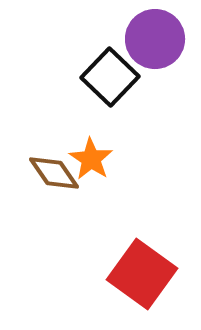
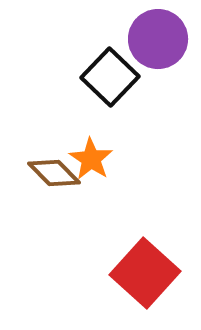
purple circle: moved 3 px right
brown diamond: rotated 10 degrees counterclockwise
red square: moved 3 px right, 1 px up; rotated 6 degrees clockwise
